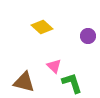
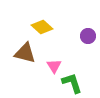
pink triangle: rotated 14 degrees clockwise
brown triangle: moved 1 px right, 29 px up
